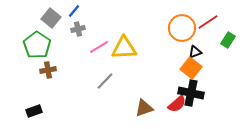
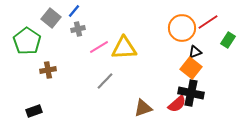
green pentagon: moved 10 px left, 4 px up
brown triangle: moved 1 px left
